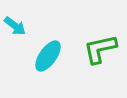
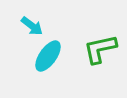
cyan arrow: moved 17 px right
